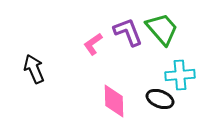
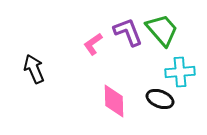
green trapezoid: moved 1 px down
cyan cross: moved 3 px up
